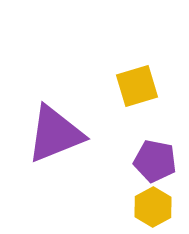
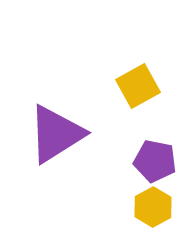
yellow square: moved 1 px right; rotated 12 degrees counterclockwise
purple triangle: moved 1 px right; rotated 10 degrees counterclockwise
